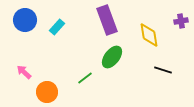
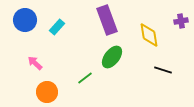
pink arrow: moved 11 px right, 9 px up
